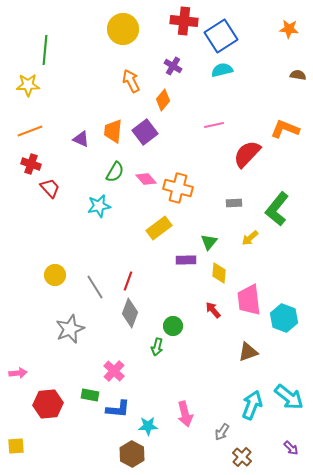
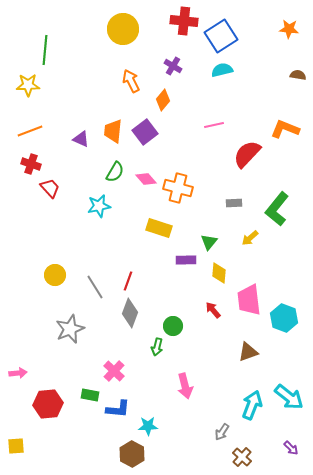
yellow rectangle at (159, 228): rotated 55 degrees clockwise
pink arrow at (185, 414): moved 28 px up
